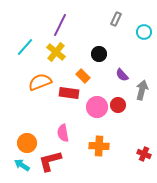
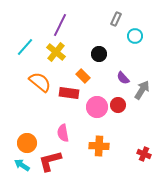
cyan circle: moved 9 px left, 4 px down
purple semicircle: moved 1 px right, 3 px down
orange semicircle: rotated 60 degrees clockwise
gray arrow: rotated 18 degrees clockwise
